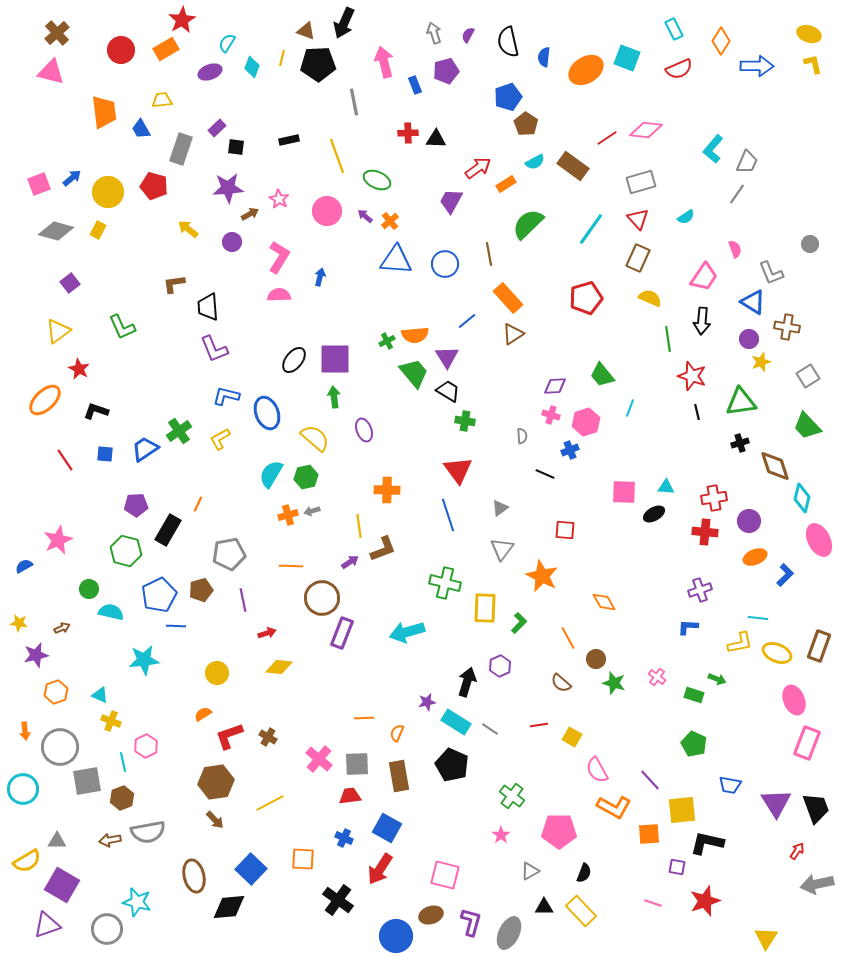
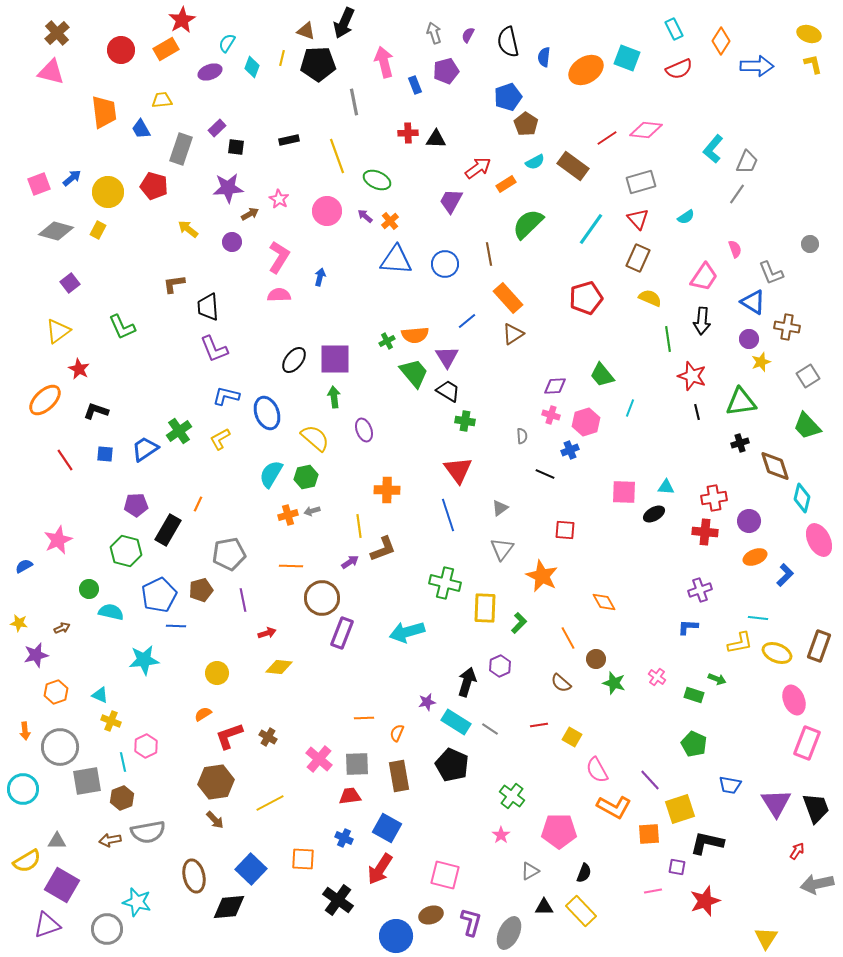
yellow square at (682, 810): moved 2 px left, 1 px up; rotated 12 degrees counterclockwise
pink line at (653, 903): moved 12 px up; rotated 30 degrees counterclockwise
